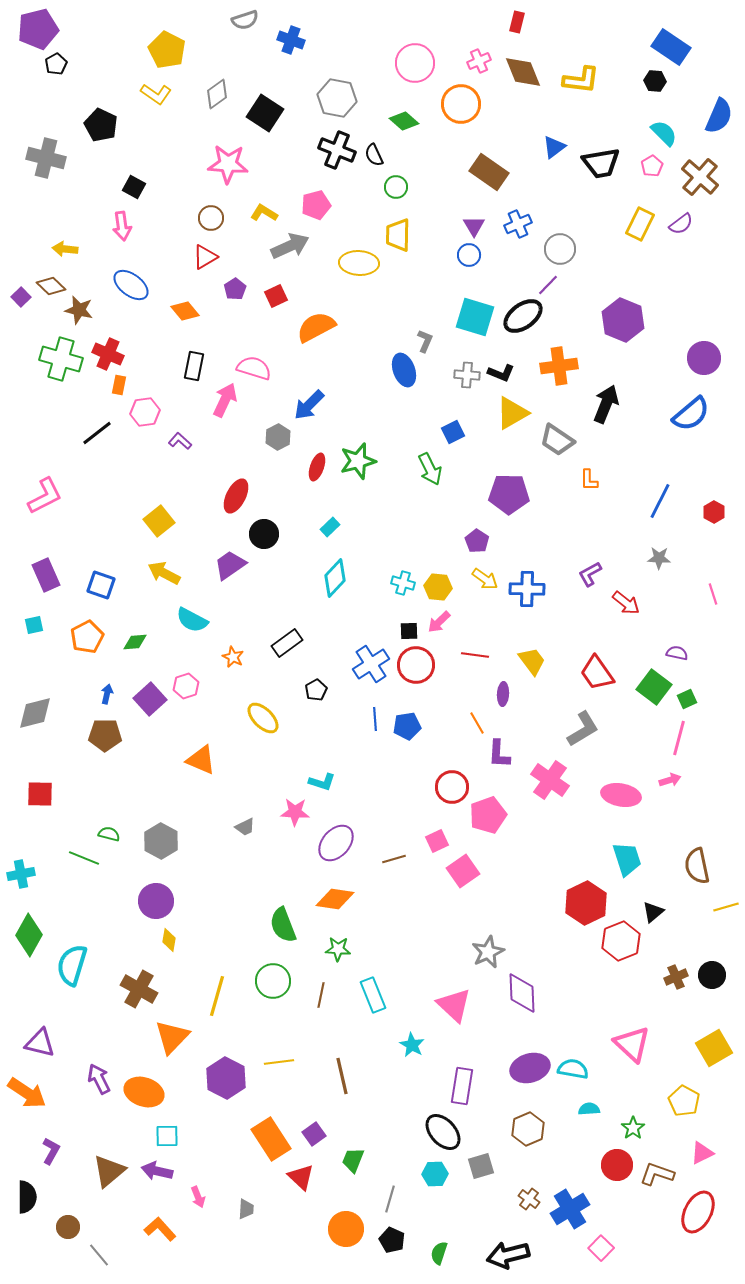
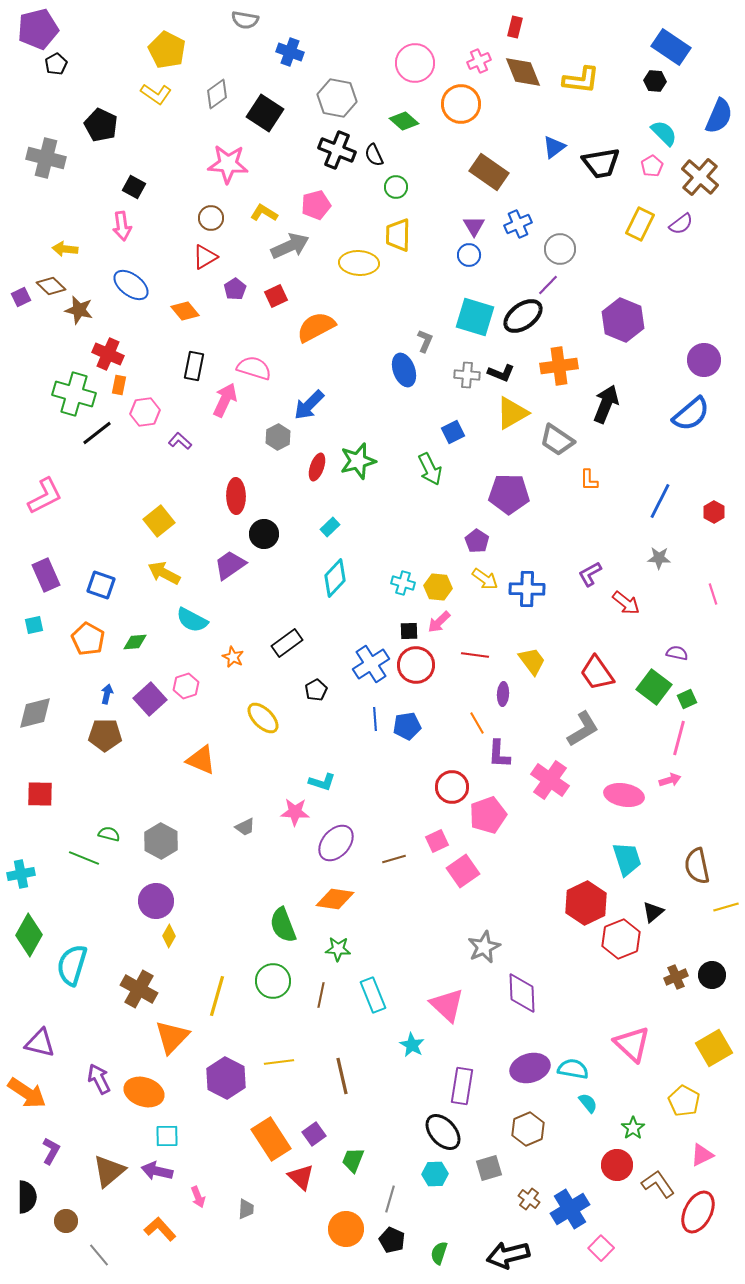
gray semicircle at (245, 20): rotated 28 degrees clockwise
red rectangle at (517, 22): moved 2 px left, 5 px down
blue cross at (291, 40): moved 1 px left, 12 px down
purple square at (21, 297): rotated 18 degrees clockwise
purple circle at (704, 358): moved 2 px down
green cross at (61, 359): moved 13 px right, 35 px down
red ellipse at (236, 496): rotated 28 degrees counterclockwise
orange pentagon at (87, 637): moved 1 px right, 2 px down; rotated 16 degrees counterclockwise
pink ellipse at (621, 795): moved 3 px right
yellow diamond at (169, 940): moved 4 px up; rotated 20 degrees clockwise
red hexagon at (621, 941): moved 2 px up
gray star at (488, 952): moved 4 px left, 5 px up
pink triangle at (454, 1005): moved 7 px left
cyan semicircle at (589, 1109): moved 1 px left, 6 px up; rotated 55 degrees clockwise
pink triangle at (702, 1153): moved 2 px down
gray square at (481, 1166): moved 8 px right, 2 px down
brown L-shape at (657, 1174): moved 1 px right, 10 px down; rotated 36 degrees clockwise
brown circle at (68, 1227): moved 2 px left, 6 px up
